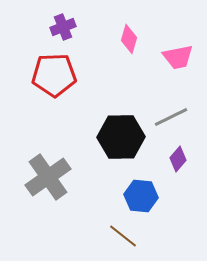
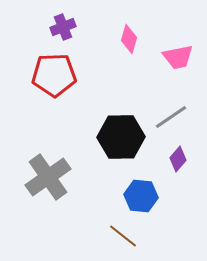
gray line: rotated 8 degrees counterclockwise
